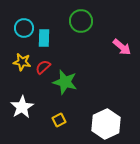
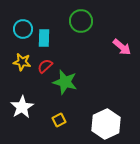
cyan circle: moved 1 px left, 1 px down
red semicircle: moved 2 px right, 1 px up
